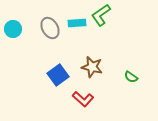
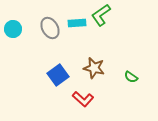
brown star: moved 2 px right, 1 px down
